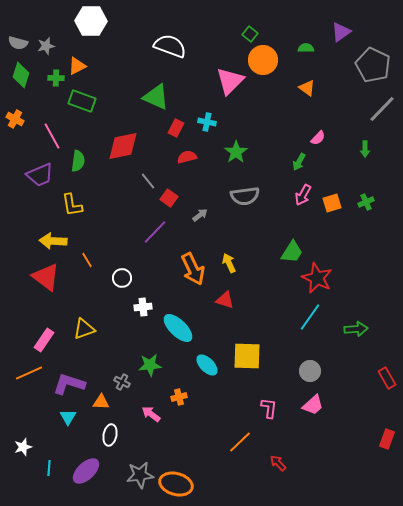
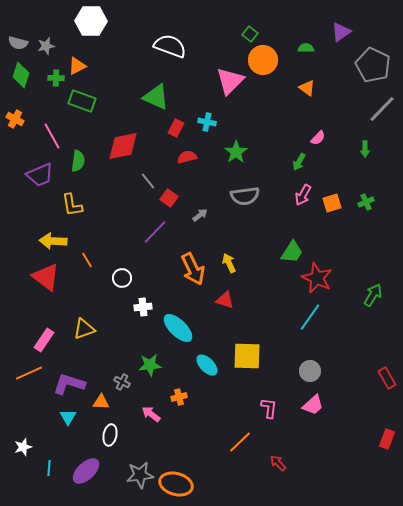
green arrow at (356, 329): moved 17 px right, 34 px up; rotated 55 degrees counterclockwise
